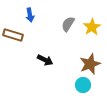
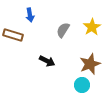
gray semicircle: moved 5 px left, 6 px down
black arrow: moved 2 px right, 1 px down
cyan circle: moved 1 px left
